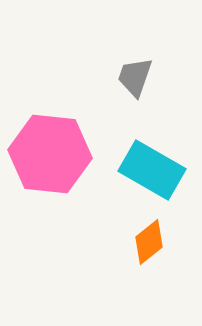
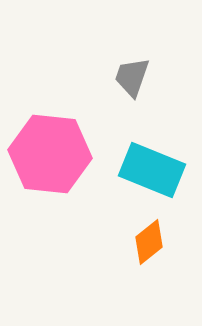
gray trapezoid: moved 3 px left
cyan rectangle: rotated 8 degrees counterclockwise
